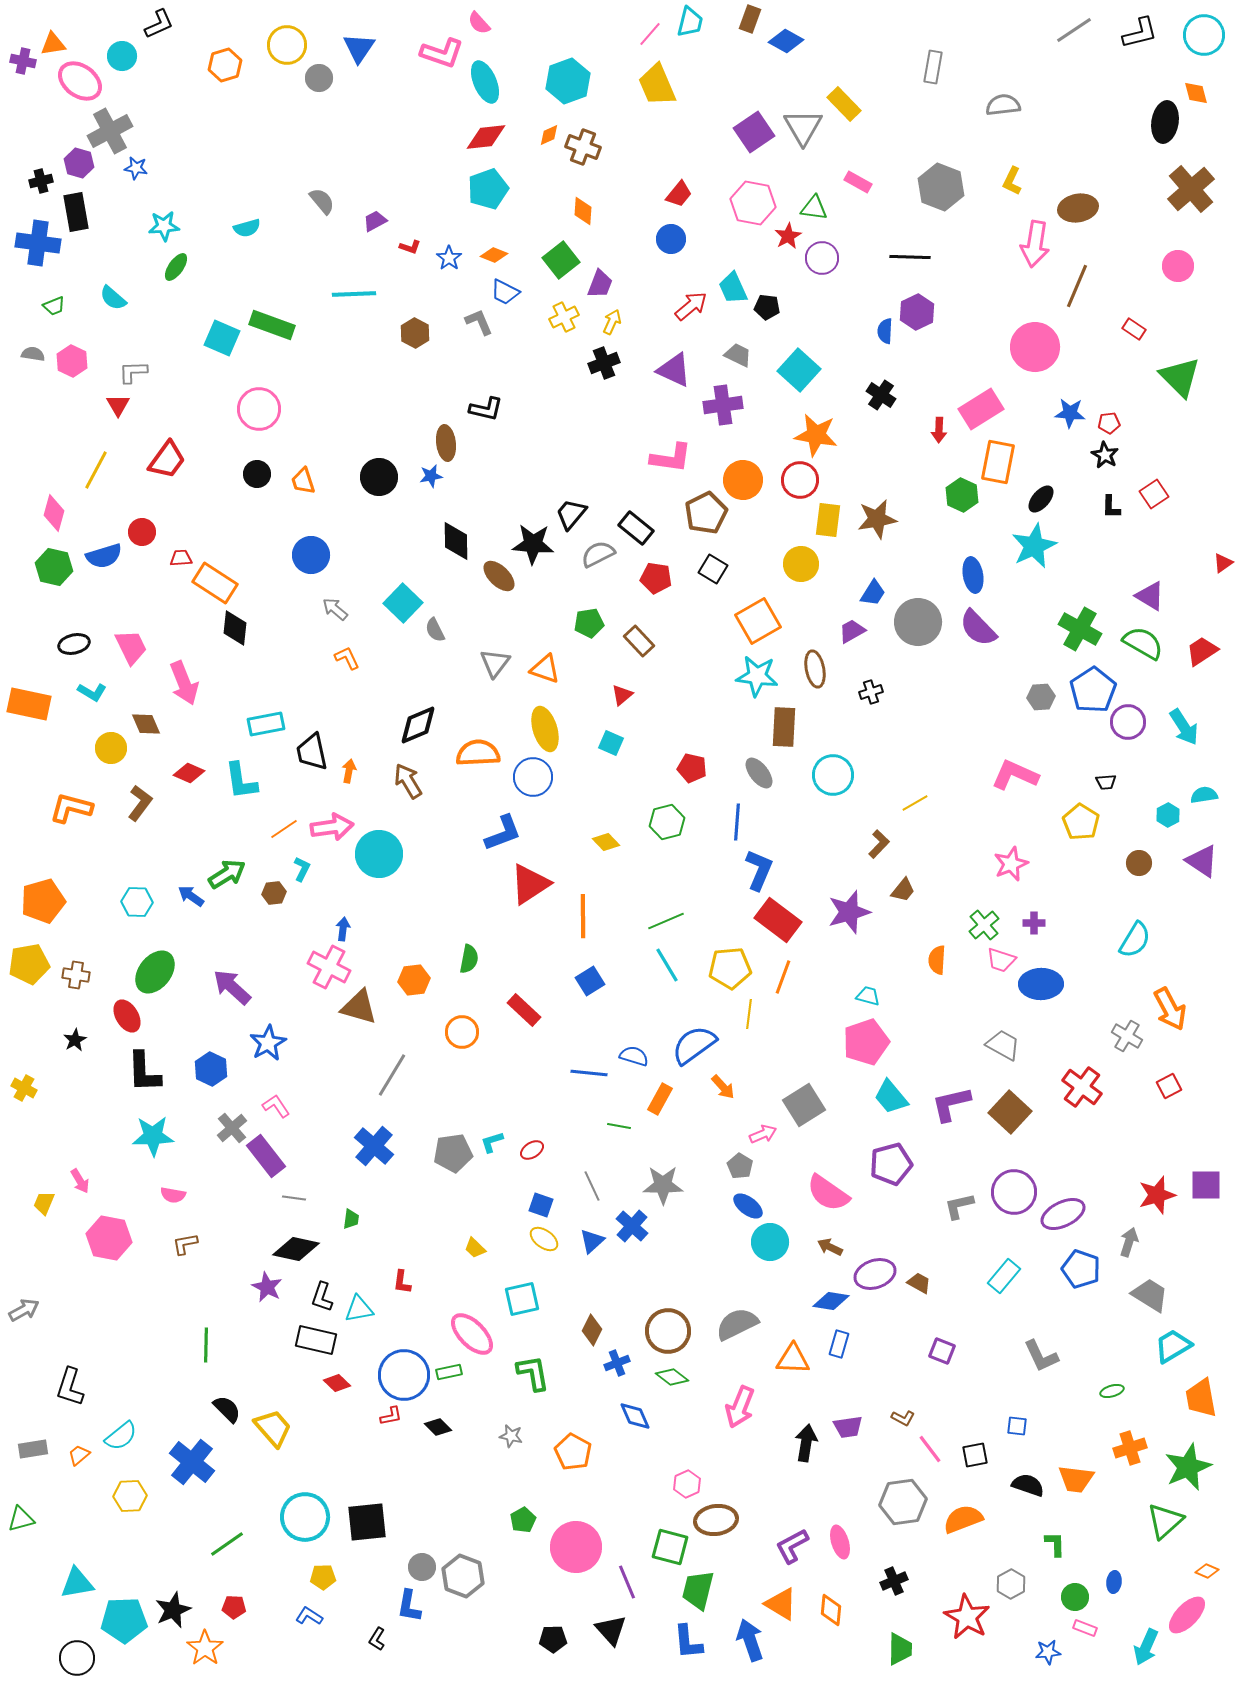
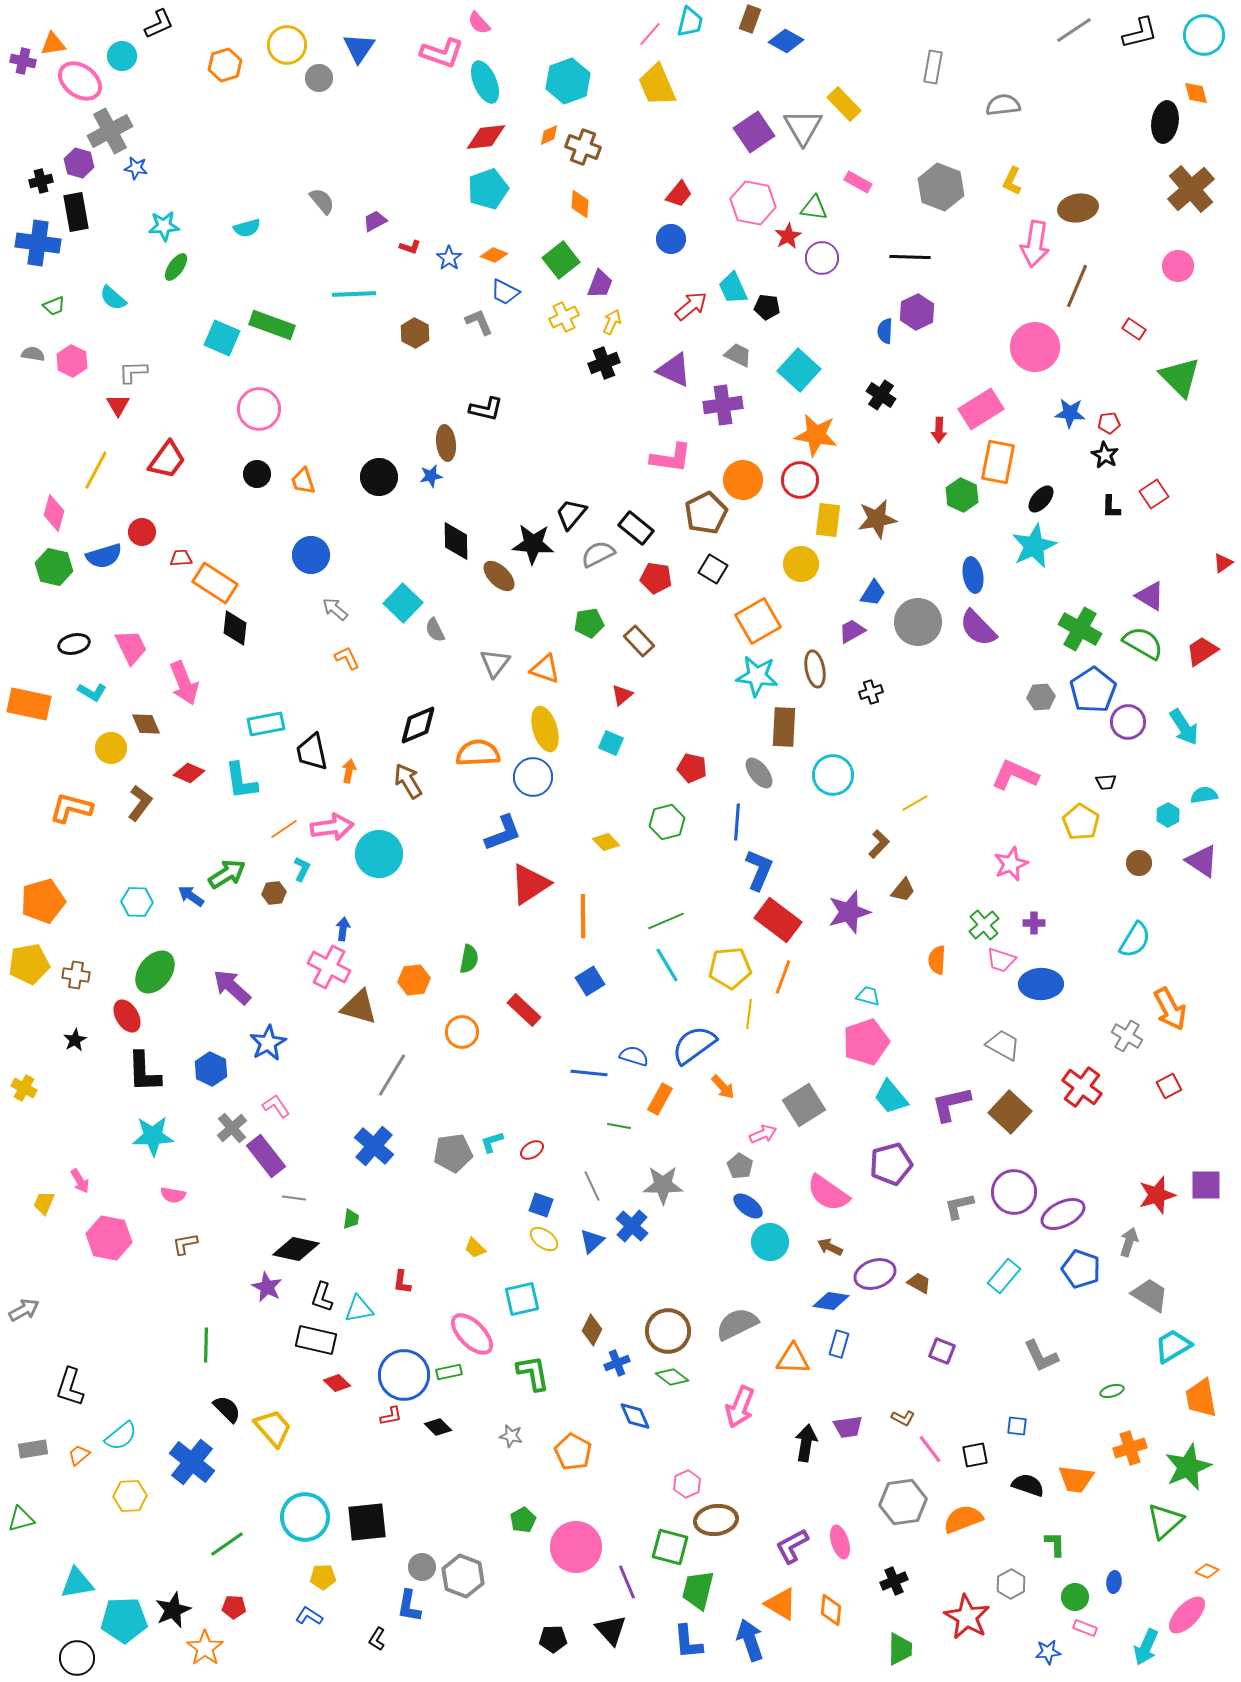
orange diamond at (583, 211): moved 3 px left, 7 px up
